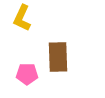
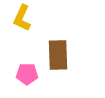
brown rectangle: moved 2 px up
